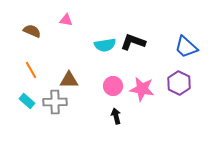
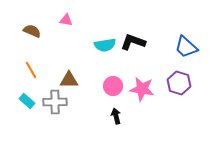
purple hexagon: rotated 10 degrees counterclockwise
